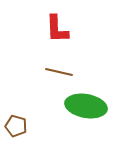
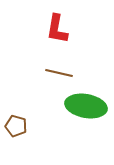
red L-shape: rotated 12 degrees clockwise
brown line: moved 1 px down
